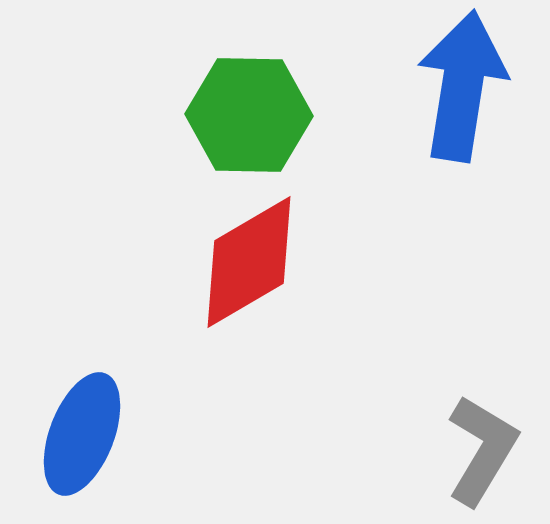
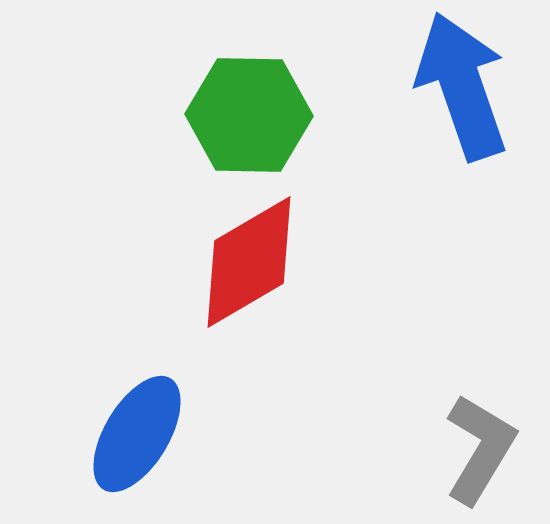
blue arrow: rotated 28 degrees counterclockwise
blue ellipse: moved 55 px right; rotated 10 degrees clockwise
gray L-shape: moved 2 px left, 1 px up
